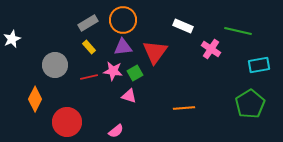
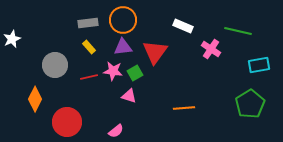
gray rectangle: rotated 24 degrees clockwise
